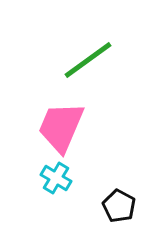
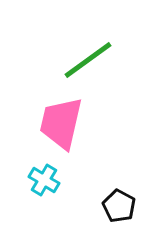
pink trapezoid: moved 4 px up; rotated 10 degrees counterclockwise
cyan cross: moved 12 px left, 2 px down
